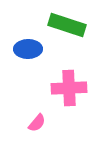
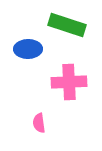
pink cross: moved 6 px up
pink semicircle: moved 2 px right; rotated 132 degrees clockwise
